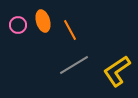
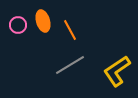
gray line: moved 4 px left
